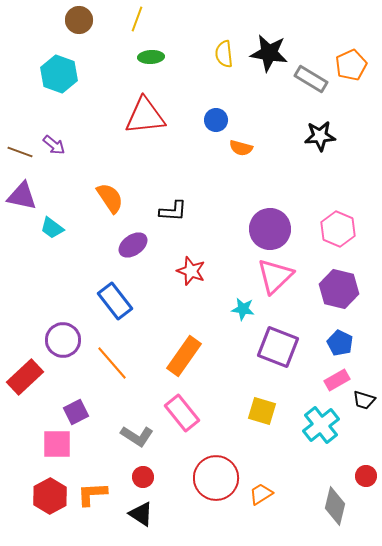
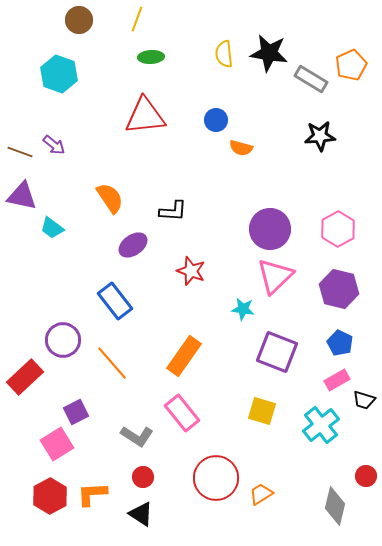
pink hexagon at (338, 229): rotated 8 degrees clockwise
purple square at (278, 347): moved 1 px left, 5 px down
pink square at (57, 444): rotated 32 degrees counterclockwise
